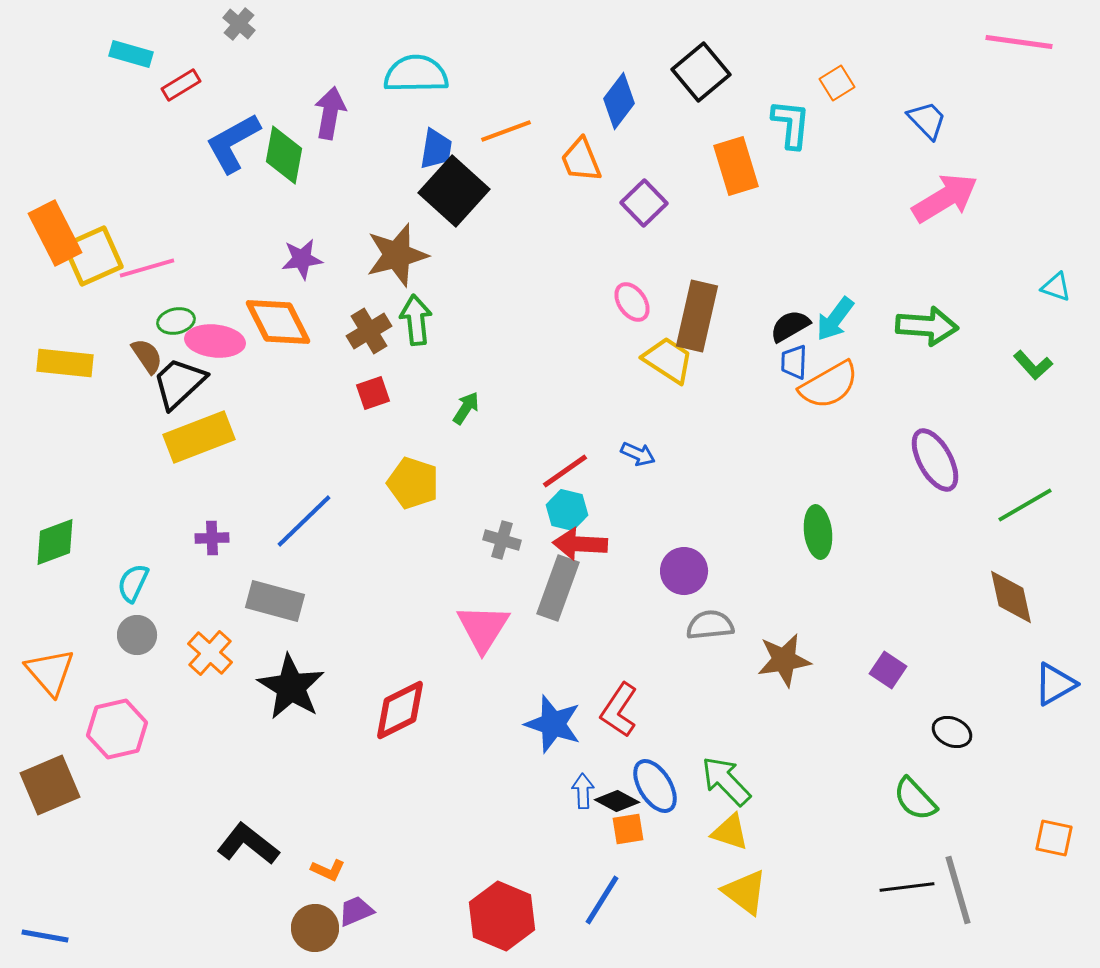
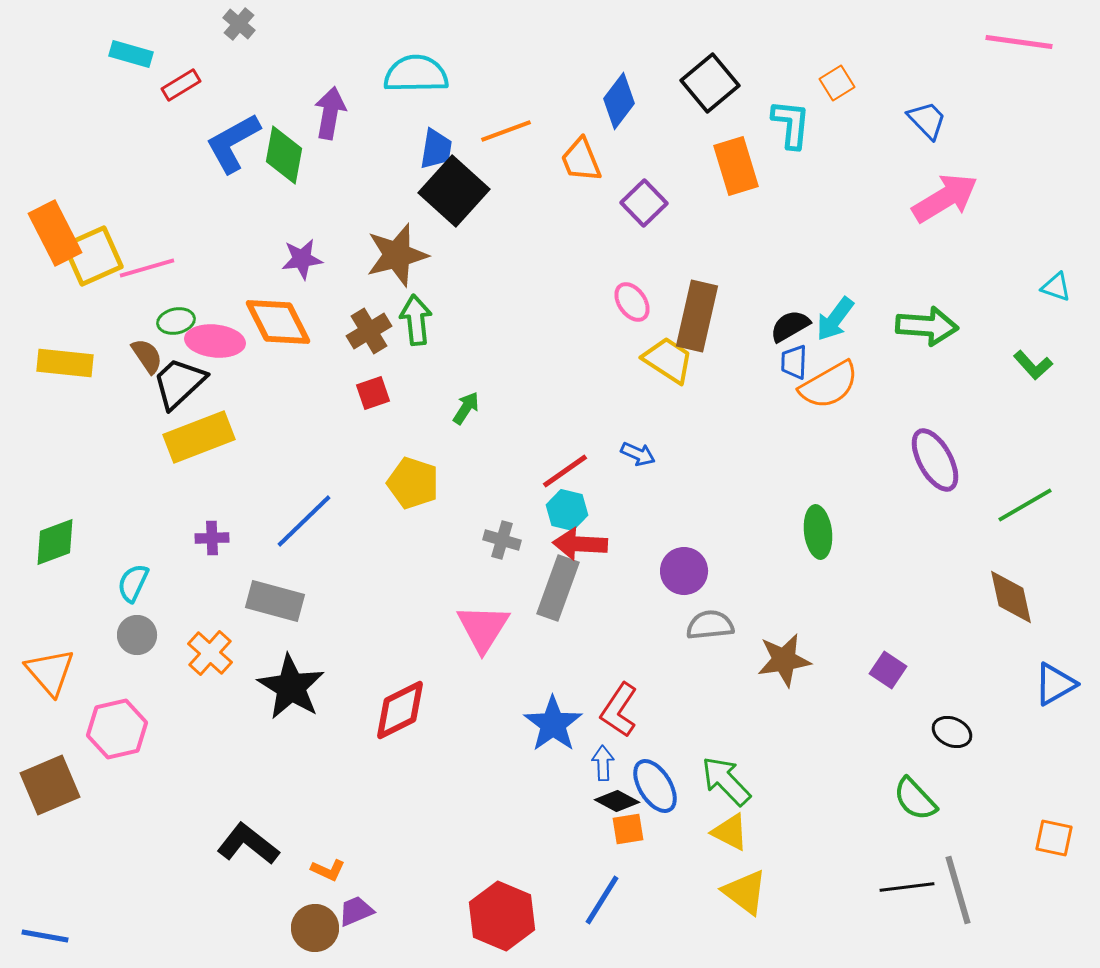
black square at (701, 72): moved 9 px right, 11 px down
blue star at (553, 724): rotated 18 degrees clockwise
blue arrow at (583, 791): moved 20 px right, 28 px up
yellow triangle at (730, 832): rotated 9 degrees clockwise
